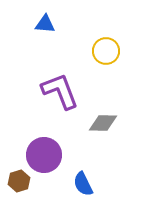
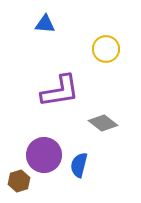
yellow circle: moved 2 px up
purple L-shape: rotated 102 degrees clockwise
gray diamond: rotated 36 degrees clockwise
blue semicircle: moved 4 px left, 19 px up; rotated 40 degrees clockwise
